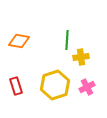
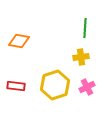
green line: moved 18 px right, 12 px up
red rectangle: rotated 66 degrees counterclockwise
